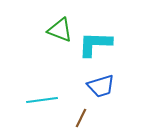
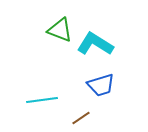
cyan L-shape: rotated 30 degrees clockwise
blue trapezoid: moved 1 px up
brown line: rotated 30 degrees clockwise
